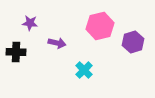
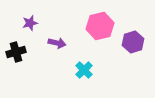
purple star: rotated 21 degrees counterclockwise
black cross: rotated 18 degrees counterclockwise
